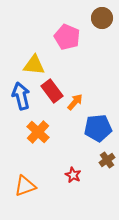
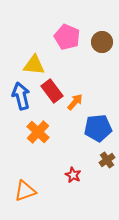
brown circle: moved 24 px down
orange triangle: moved 5 px down
